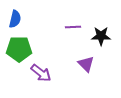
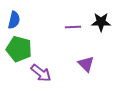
blue semicircle: moved 1 px left, 1 px down
black star: moved 14 px up
green pentagon: rotated 15 degrees clockwise
